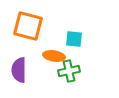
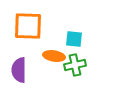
orange square: rotated 12 degrees counterclockwise
green cross: moved 6 px right, 6 px up
